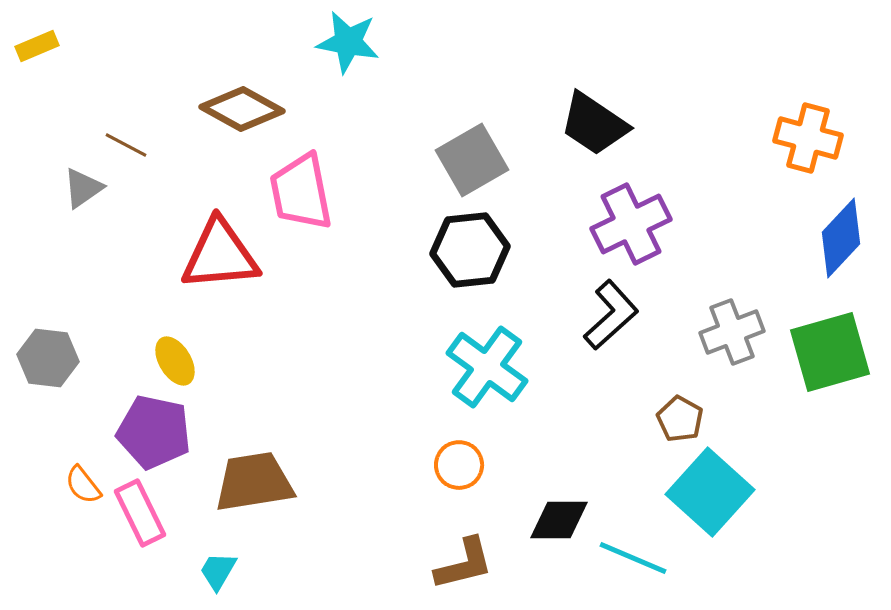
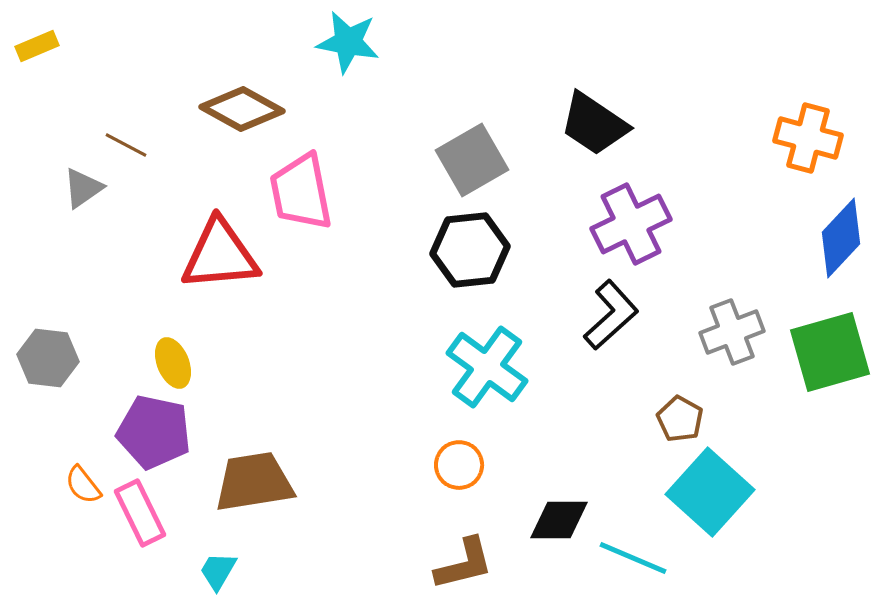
yellow ellipse: moved 2 px left, 2 px down; rotated 9 degrees clockwise
